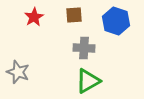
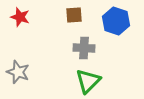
red star: moved 14 px left; rotated 24 degrees counterclockwise
green triangle: rotated 16 degrees counterclockwise
